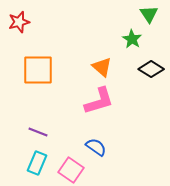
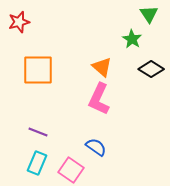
pink L-shape: moved 2 px up; rotated 132 degrees clockwise
